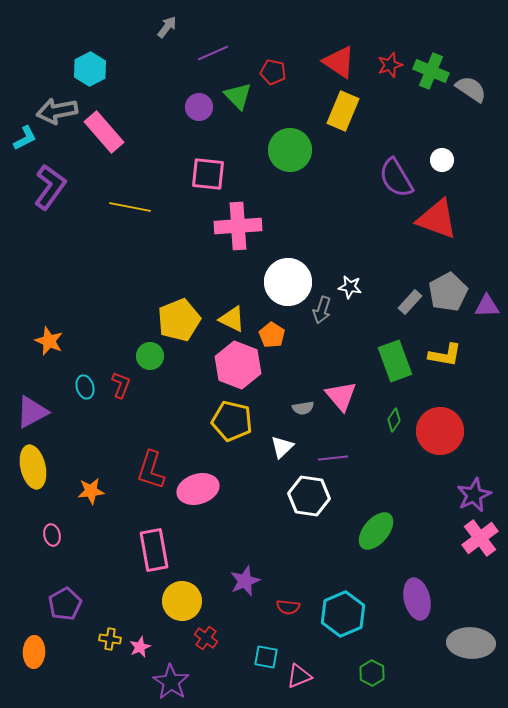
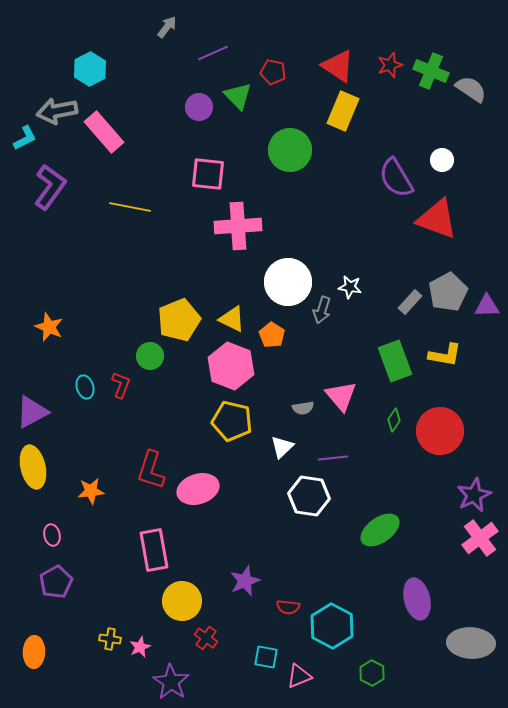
red triangle at (339, 62): moved 1 px left, 4 px down
orange star at (49, 341): moved 14 px up
pink hexagon at (238, 365): moved 7 px left, 1 px down
green ellipse at (376, 531): moved 4 px right, 1 px up; rotated 15 degrees clockwise
purple pentagon at (65, 604): moved 9 px left, 22 px up
cyan hexagon at (343, 614): moved 11 px left, 12 px down; rotated 9 degrees counterclockwise
